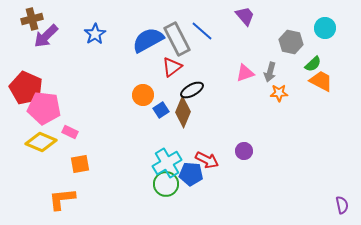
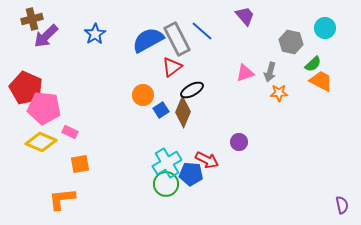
purple circle: moved 5 px left, 9 px up
